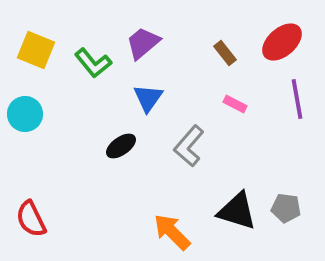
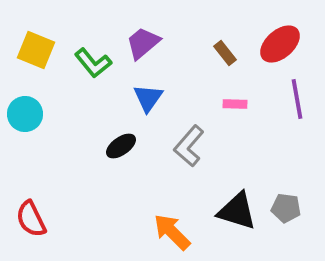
red ellipse: moved 2 px left, 2 px down
pink rectangle: rotated 25 degrees counterclockwise
